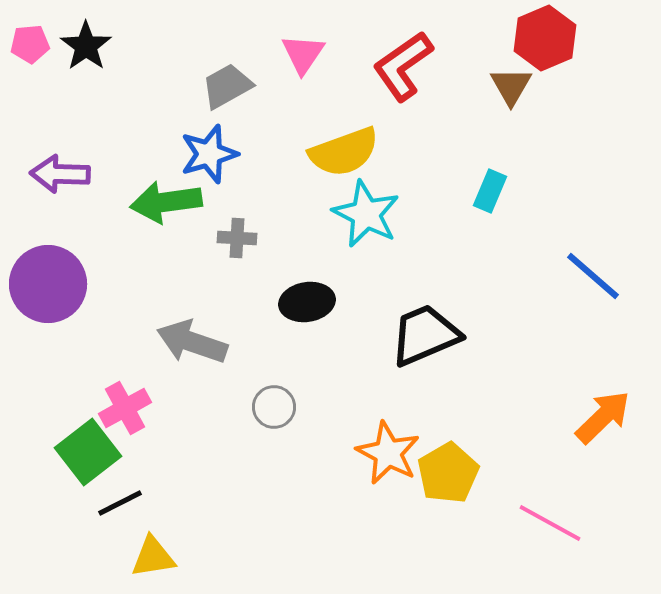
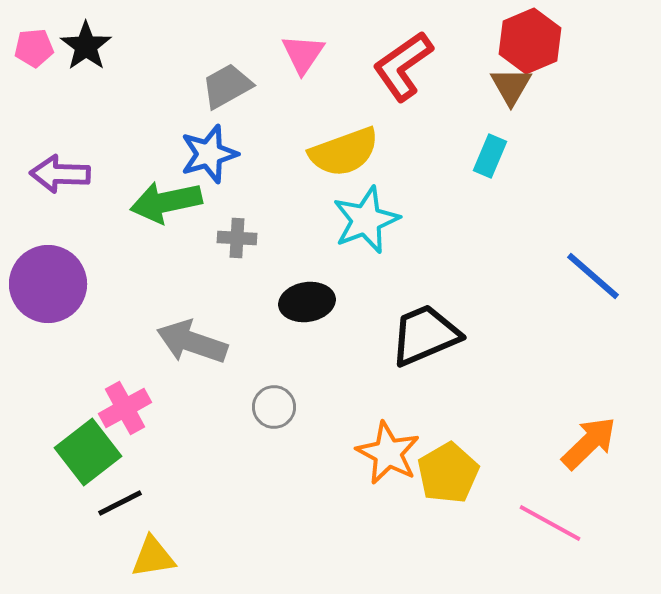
red hexagon: moved 15 px left, 3 px down
pink pentagon: moved 4 px right, 4 px down
cyan rectangle: moved 35 px up
green arrow: rotated 4 degrees counterclockwise
cyan star: moved 6 px down; rotated 24 degrees clockwise
orange arrow: moved 14 px left, 26 px down
